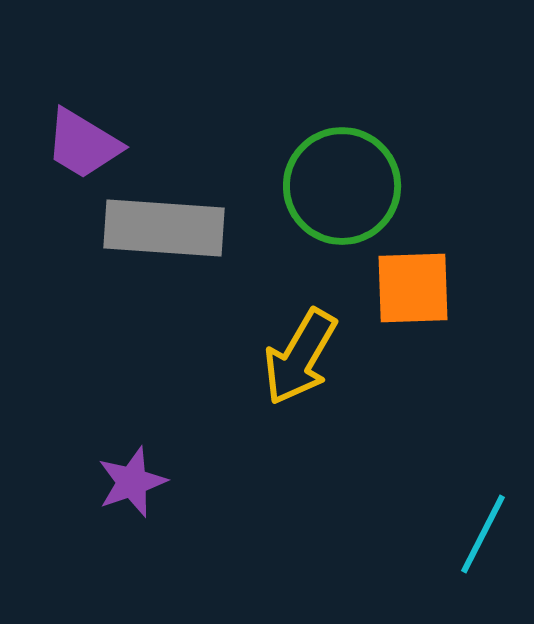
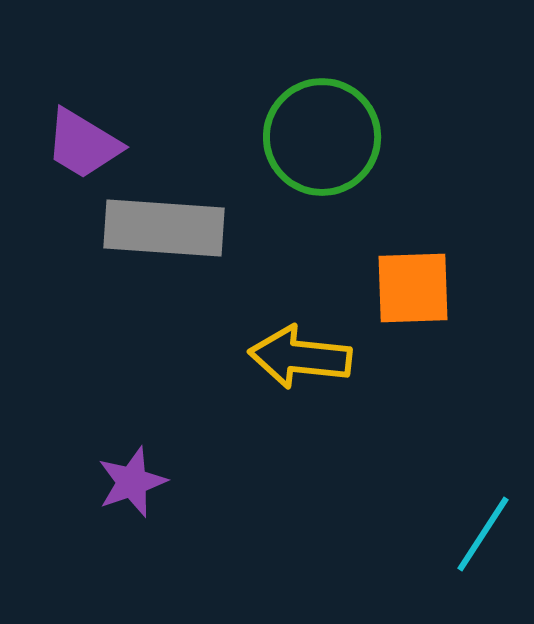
green circle: moved 20 px left, 49 px up
yellow arrow: rotated 66 degrees clockwise
cyan line: rotated 6 degrees clockwise
